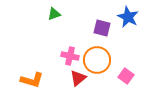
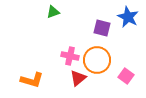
green triangle: moved 1 px left, 2 px up
